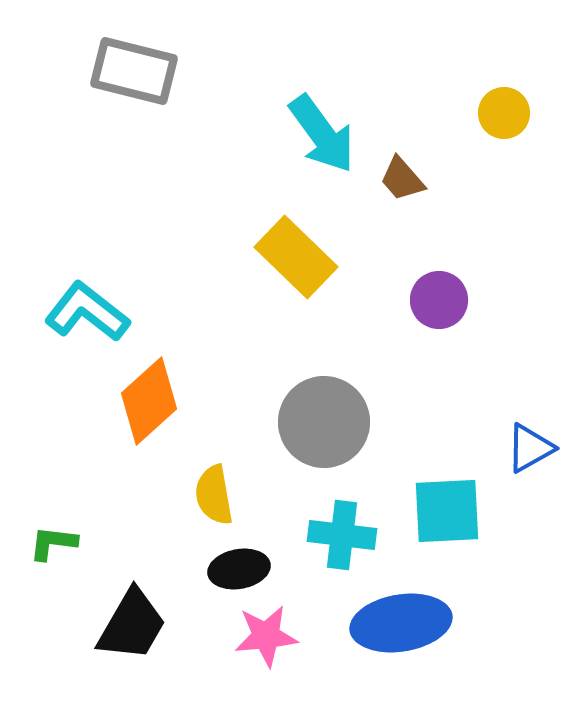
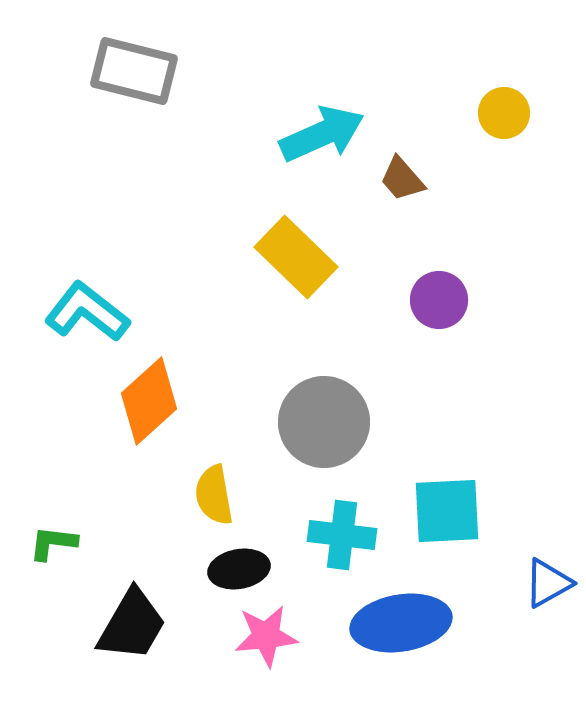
cyan arrow: rotated 78 degrees counterclockwise
blue triangle: moved 18 px right, 135 px down
